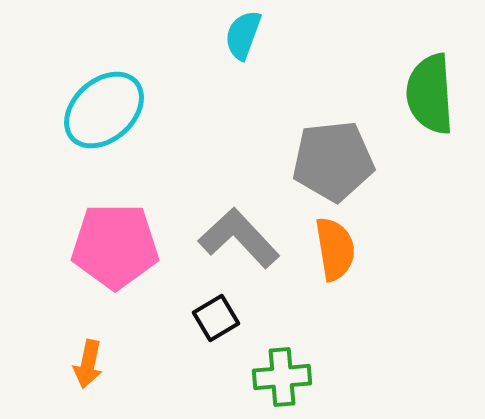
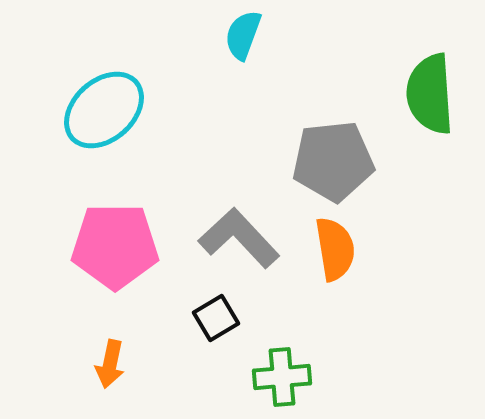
orange arrow: moved 22 px right
